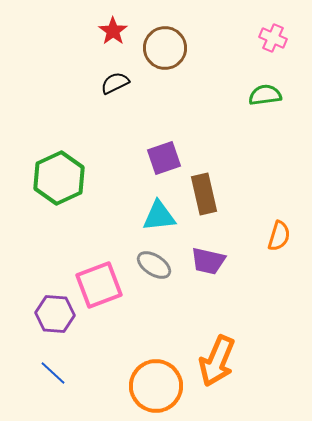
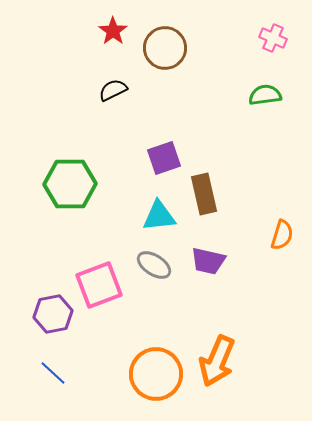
black semicircle: moved 2 px left, 7 px down
green hexagon: moved 11 px right, 6 px down; rotated 24 degrees clockwise
orange semicircle: moved 3 px right, 1 px up
purple hexagon: moved 2 px left; rotated 15 degrees counterclockwise
orange circle: moved 12 px up
